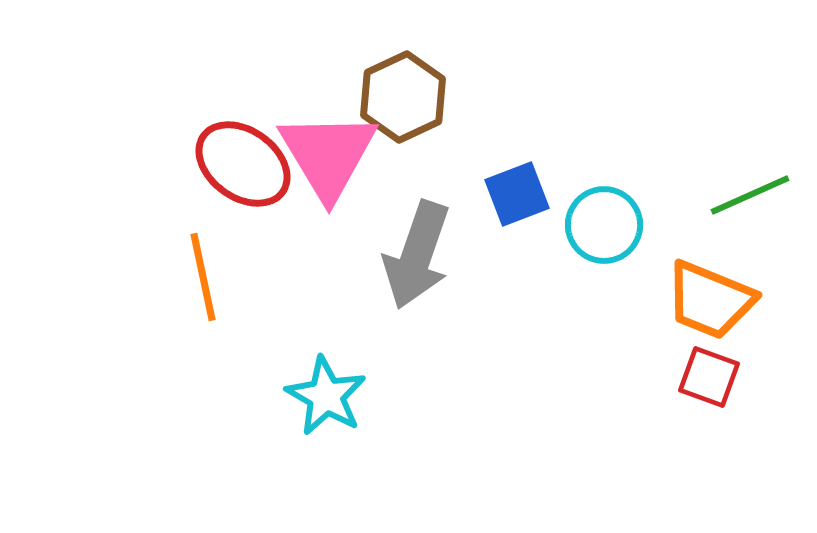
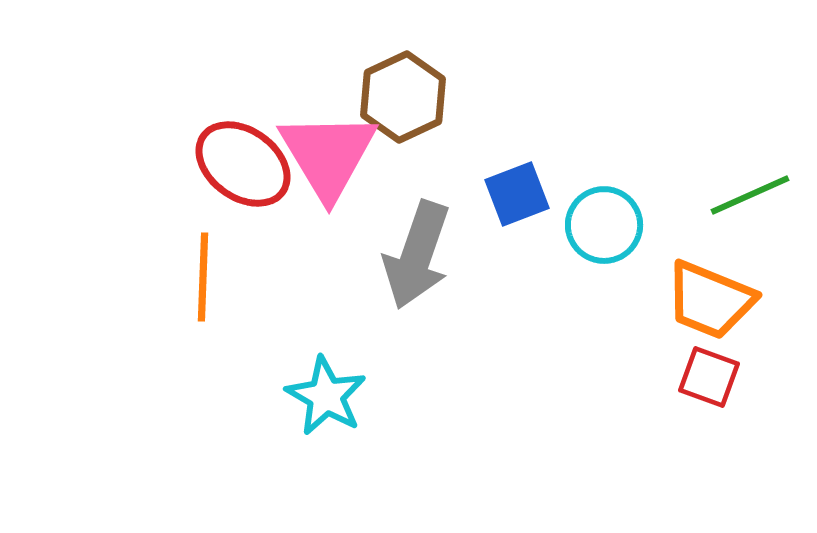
orange line: rotated 14 degrees clockwise
